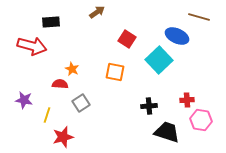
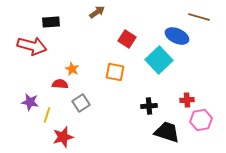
purple star: moved 6 px right, 2 px down
pink hexagon: rotated 20 degrees counterclockwise
